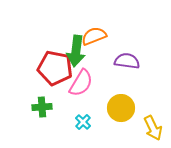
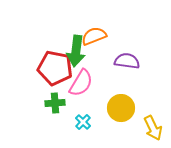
green cross: moved 13 px right, 4 px up
